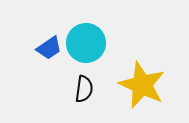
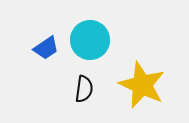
cyan circle: moved 4 px right, 3 px up
blue trapezoid: moved 3 px left
